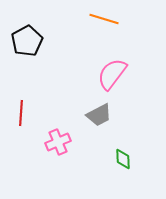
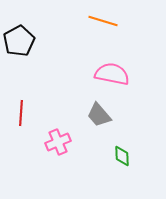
orange line: moved 1 px left, 2 px down
black pentagon: moved 8 px left
pink semicircle: rotated 64 degrees clockwise
gray trapezoid: rotated 76 degrees clockwise
green diamond: moved 1 px left, 3 px up
